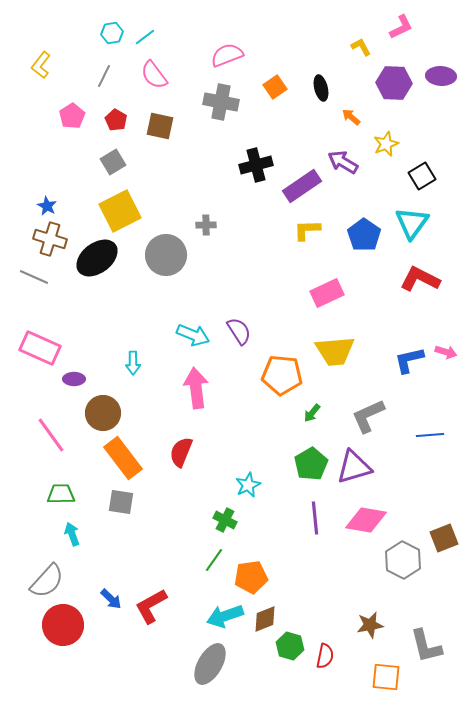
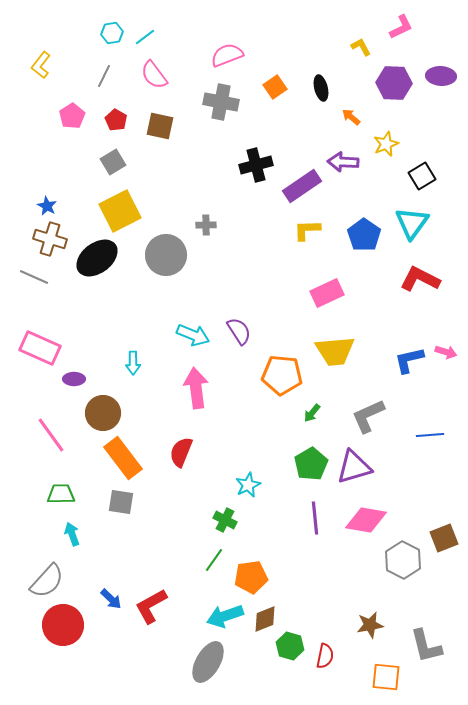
purple arrow at (343, 162): rotated 28 degrees counterclockwise
gray ellipse at (210, 664): moved 2 px left, 2 px up
